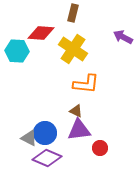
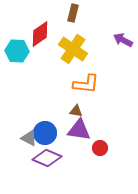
red diamond: moved 1 px left, 1 px down; rotated 40 degrees counterclockwise
purple arrow: moved 3 px down
brown triangle: rotated 16 degrees counterclockwise
purple triangle: rotated 15 degrees clockwise
